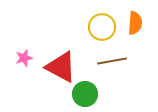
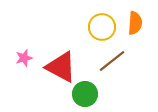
brown line: rotated 28 degrees counterclockwise
